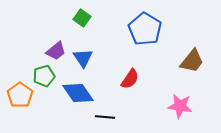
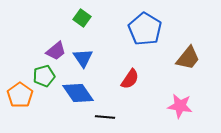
brown trapezoid: moved 4 px left, 3 px up
